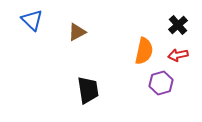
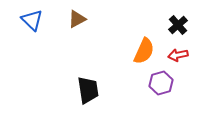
brown triangle: moved 13 px up
orange semicircle: rotated 12 degrees clockwise
